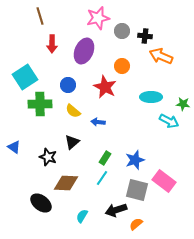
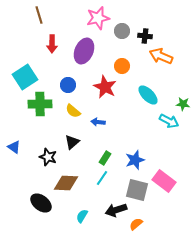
brown line: moved 1 px left, 1 px up
cyan ellipse: moved 3 px left, 2 px up; rotated 45 degrees clockwise
